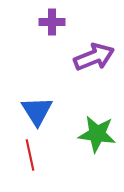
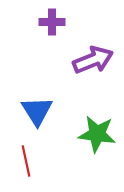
purple arrow: moved 1 px left, 3 px down
red line: moved 4 px left, 6 px down
